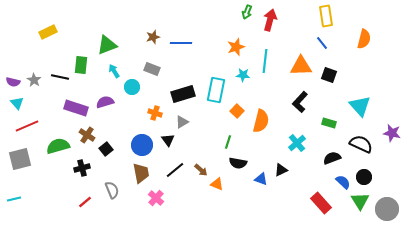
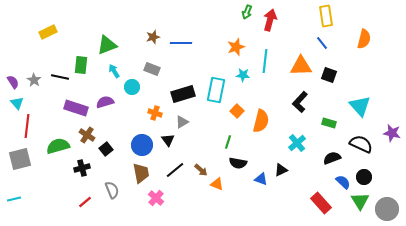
purple semicircle at (13, 82): rotated 136 degrees counterclockwise
red line at (27, 126): rotated 60 degrees counterclockwise
